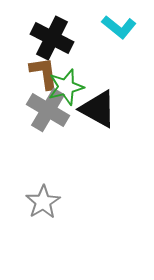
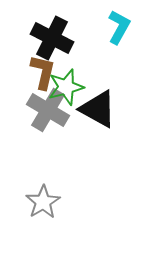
cyan L-shape: rotated 100 degrees counterclockwise
brown L-shape: moved 1 px left, 1 px up; rotated 21 degrees clockwise
